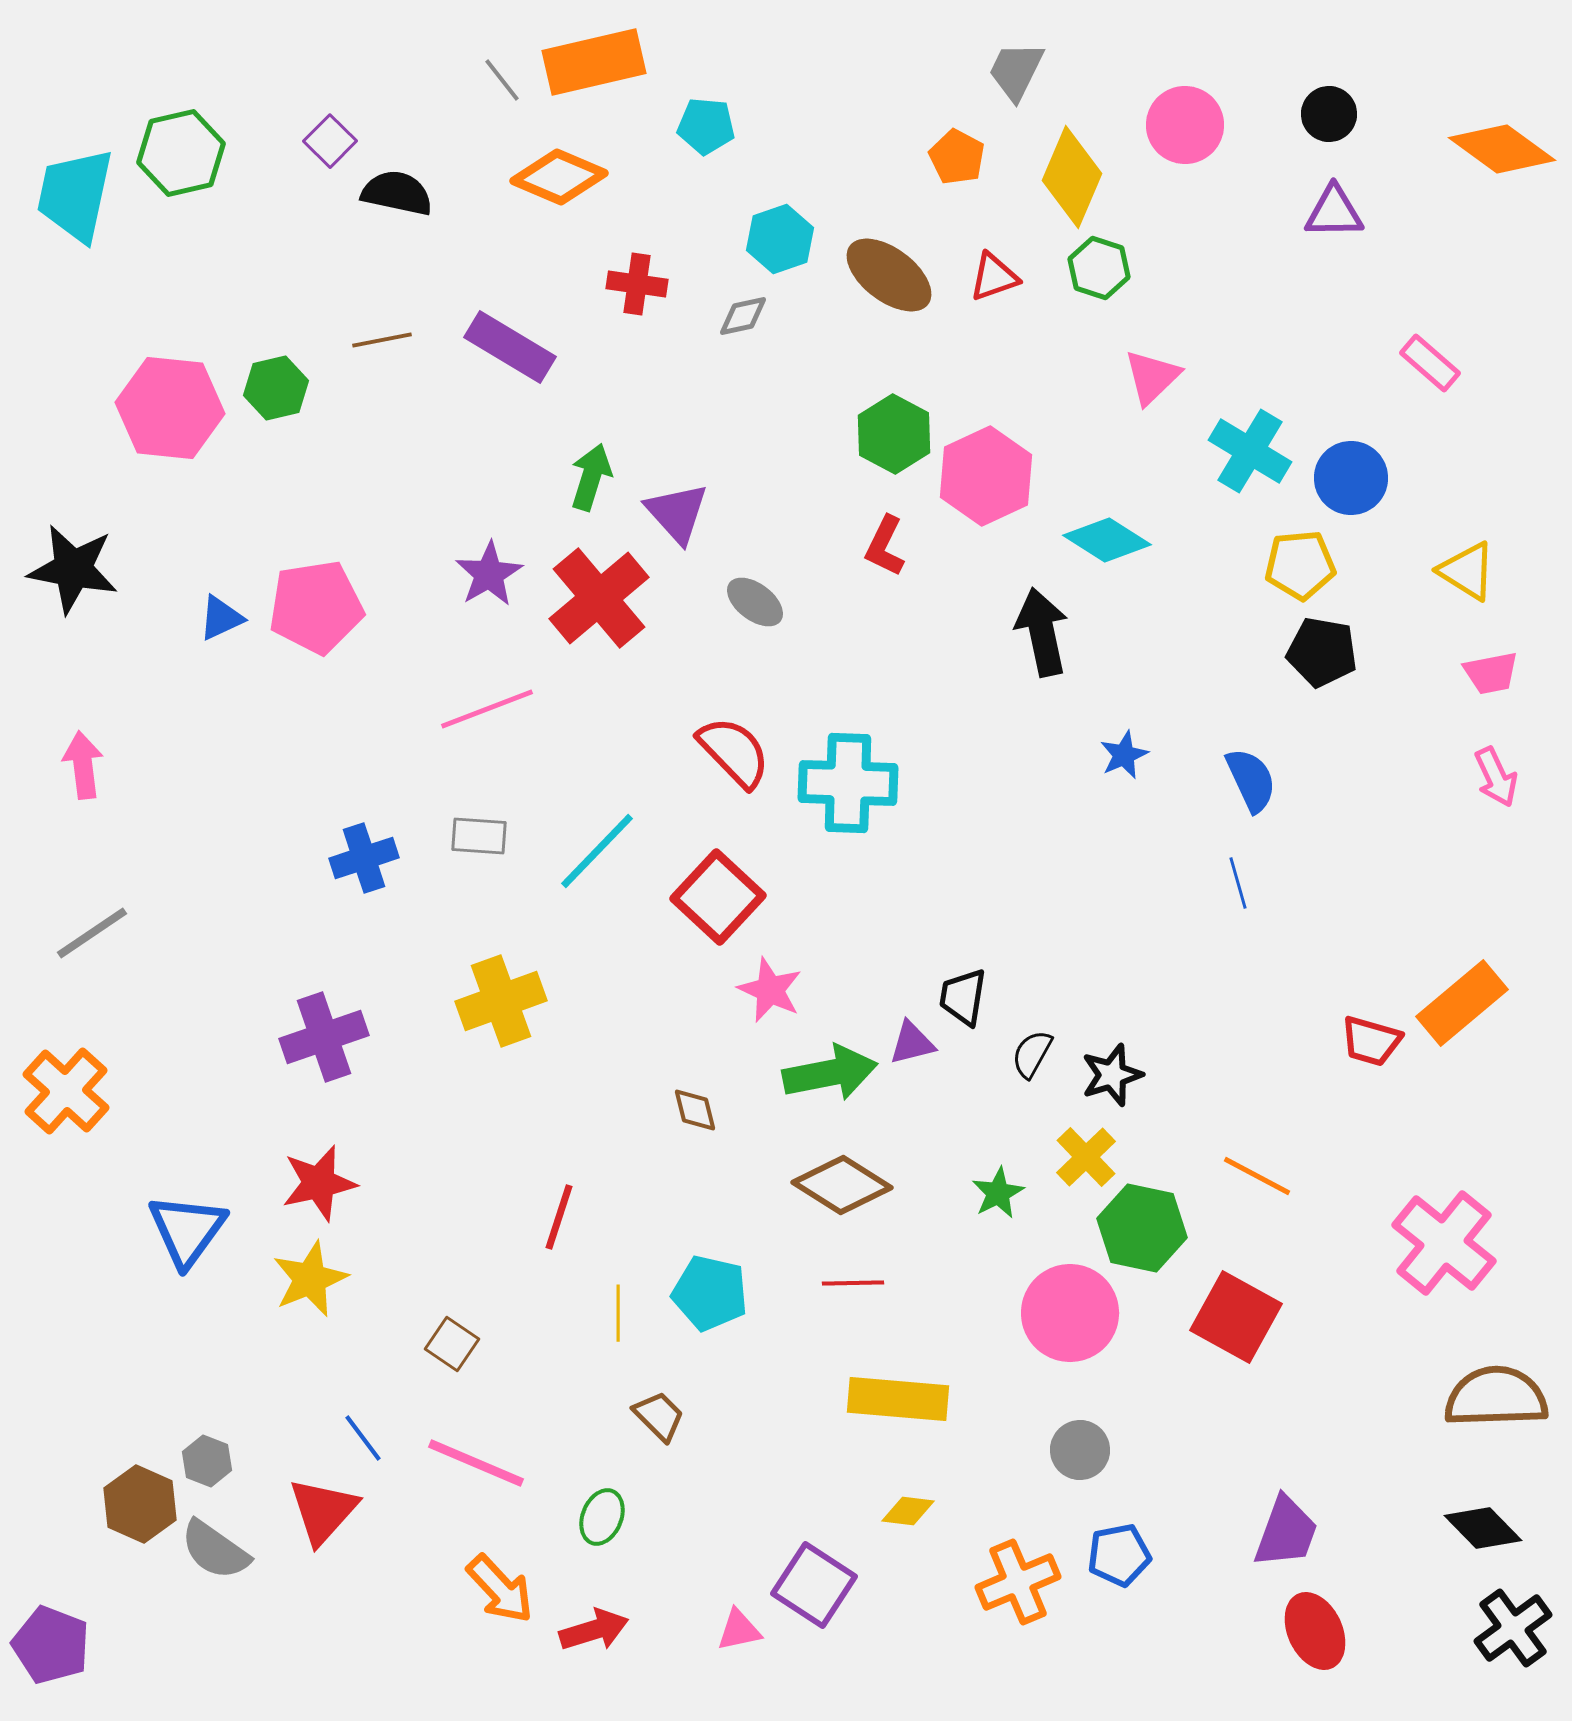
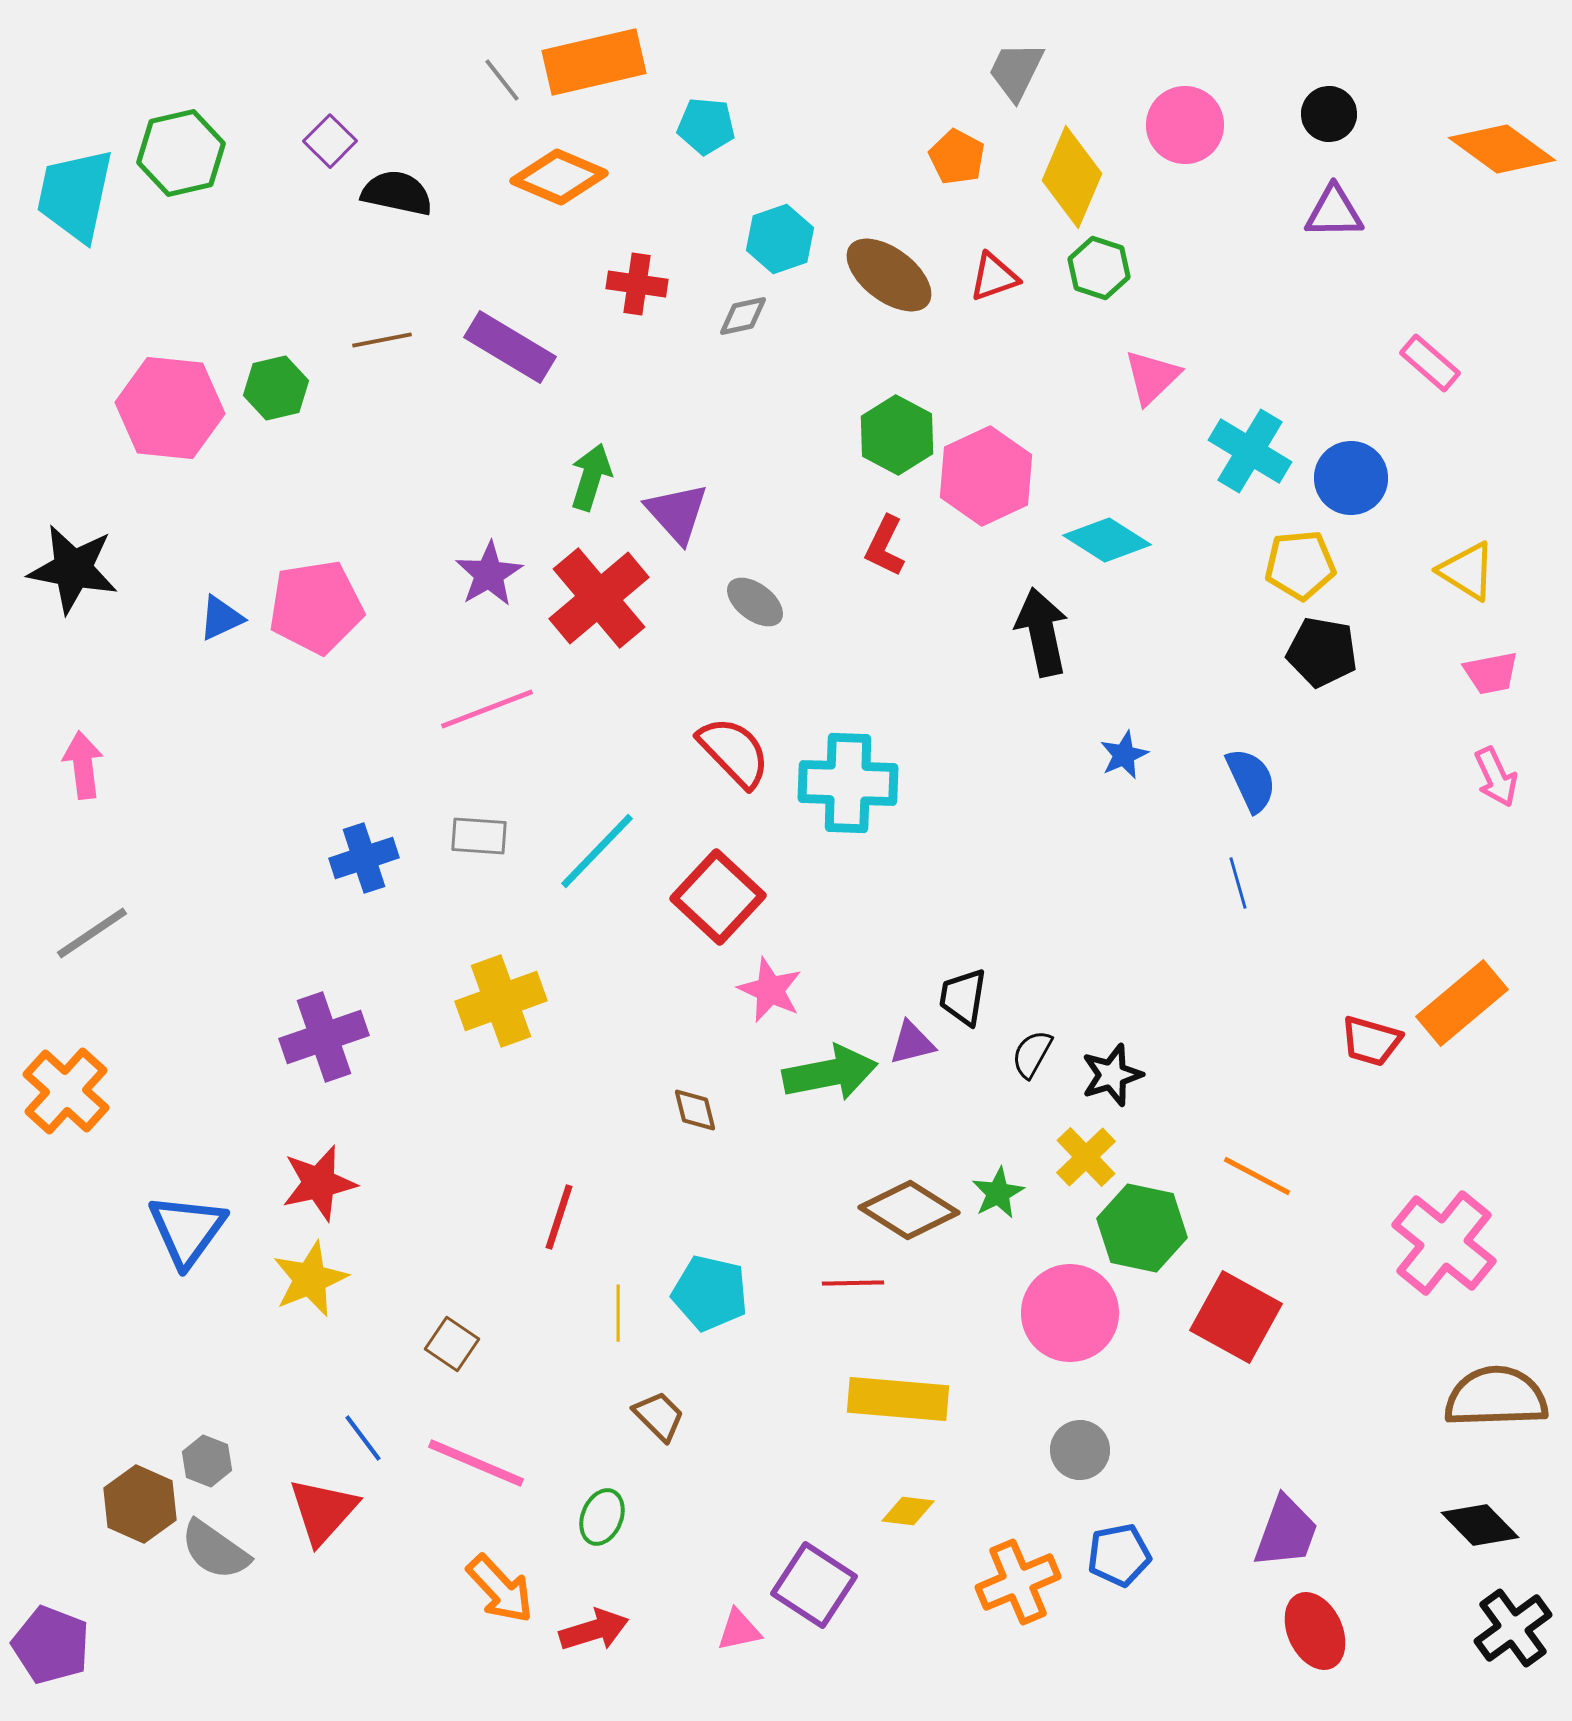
green hexagon at (894, 434): moved 3 px right, 1 px down
brown diamond at (842, 1185): moved 67 px right, 25 px down
black diamond at (1483, 1528): moved 3 px left, 3 px up
